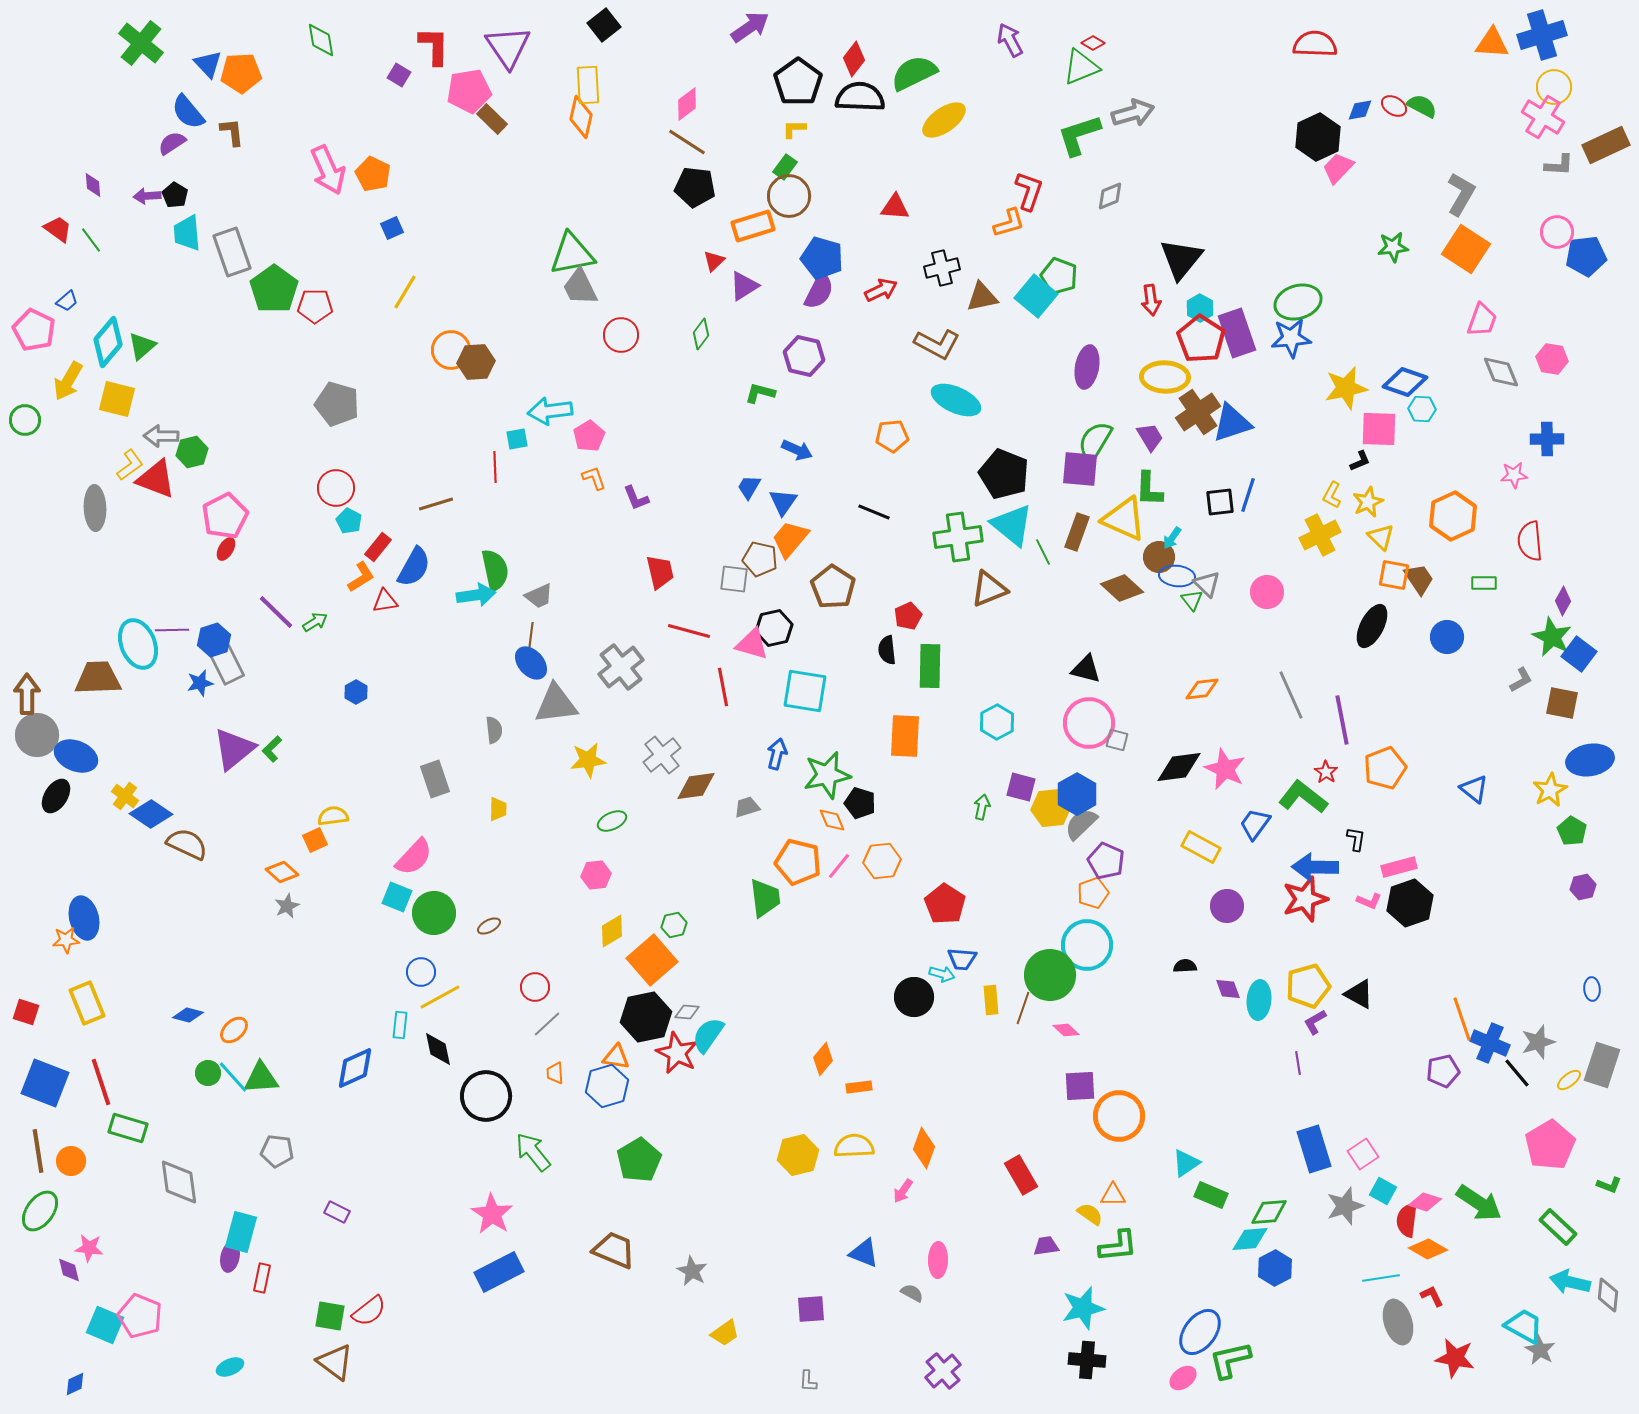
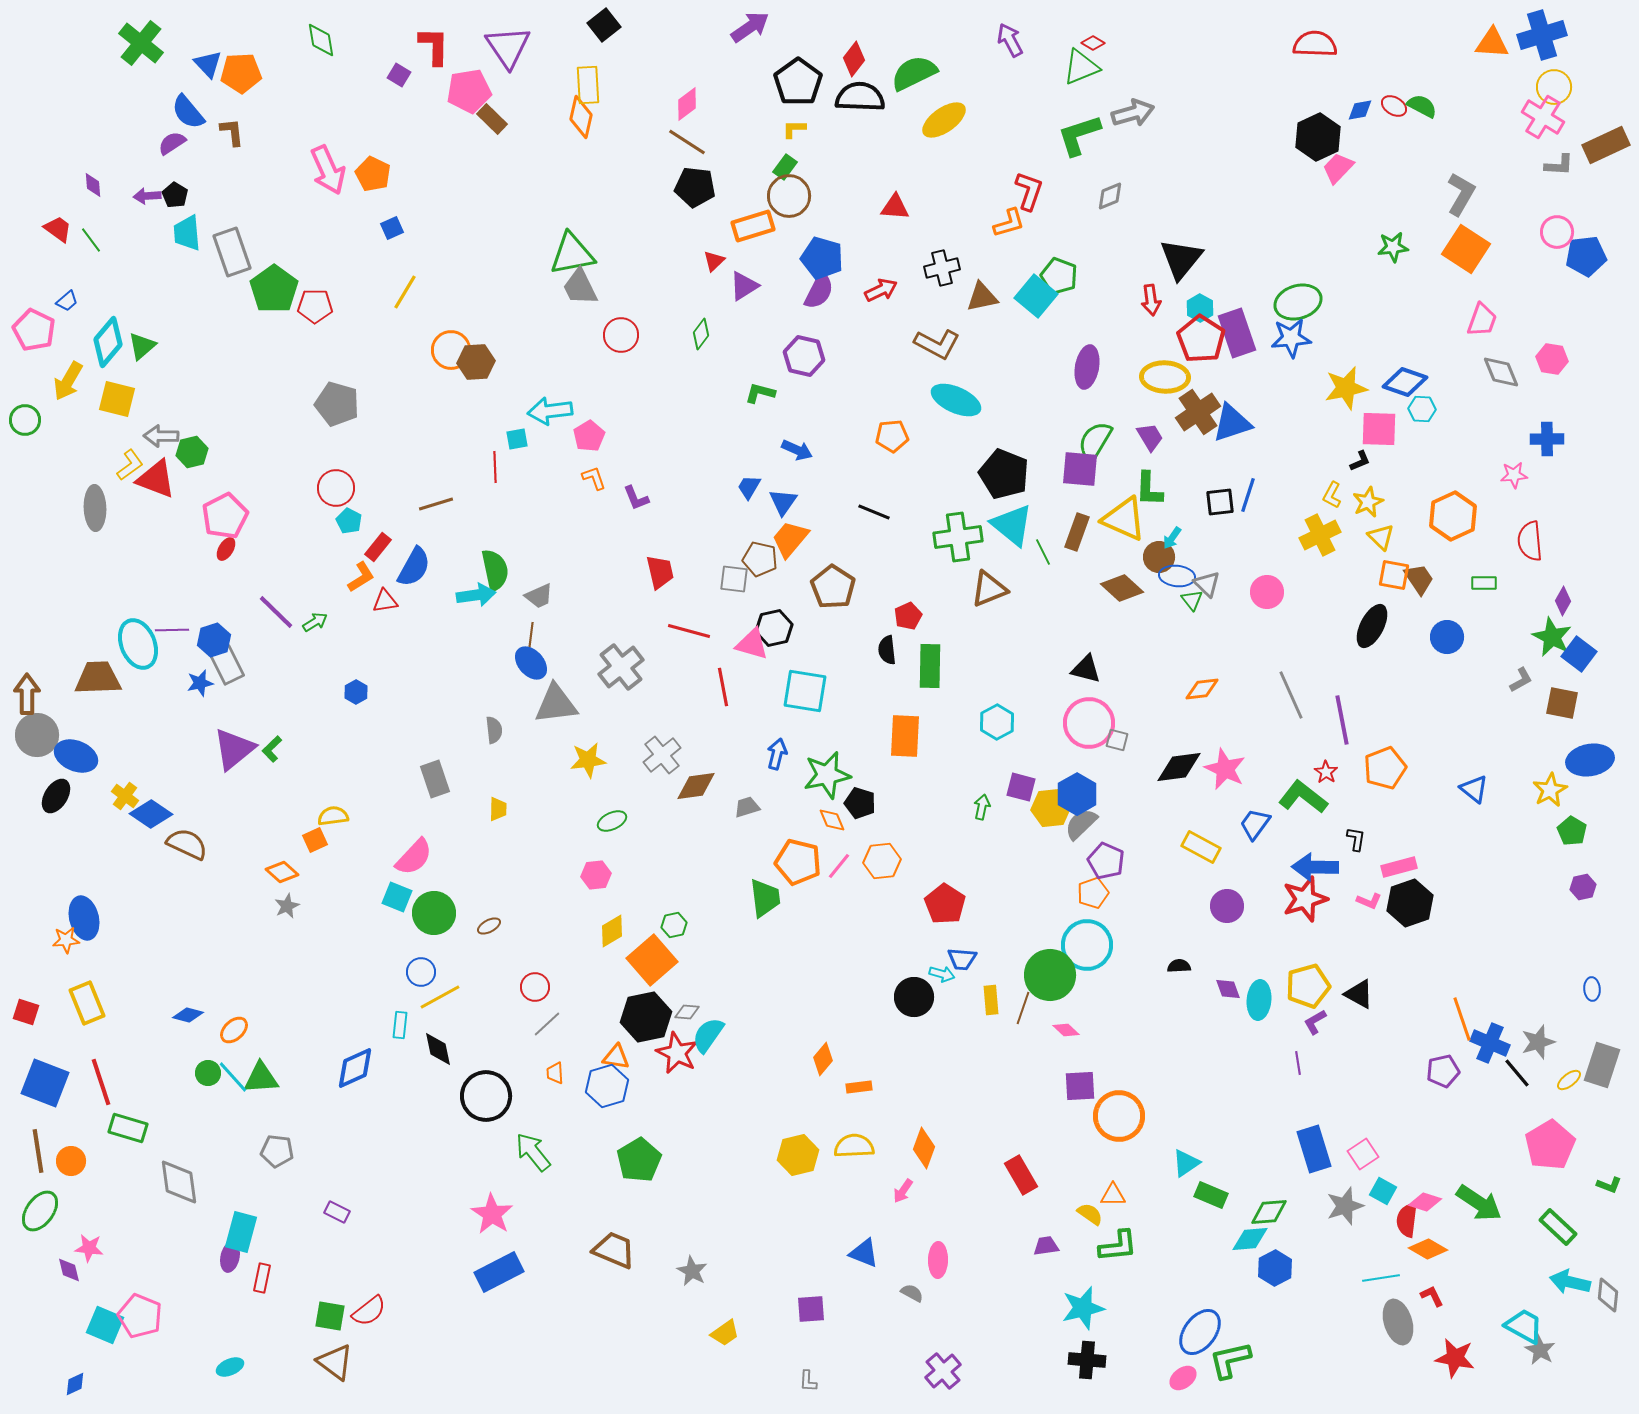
black semicircle at (1185, 966): moved 6 px left
